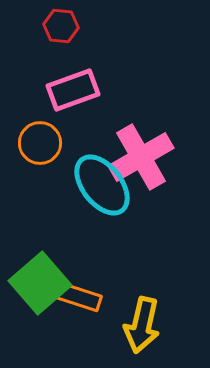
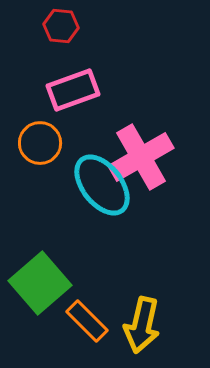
orange rectangle: moved 8 px right, 24 px down; rotated 27 degrees clockwise
